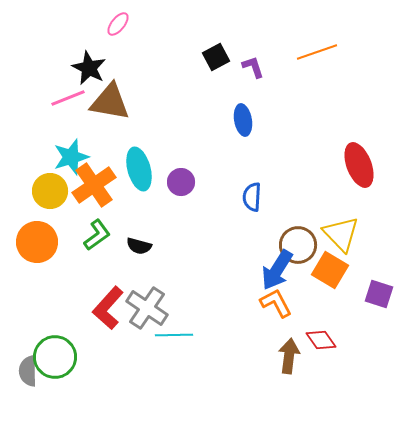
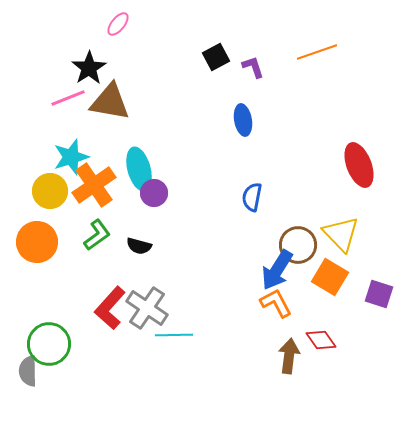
black star: rotated 12 degrees clockwise
purple circle: moved 27 px left, 11 px down
blue semicircle: rotated 8 degrees clockwise
orange square: moved 7 px down
red L-shape: moved 2 px right
green circle: moved 6 px left, 13 px up
